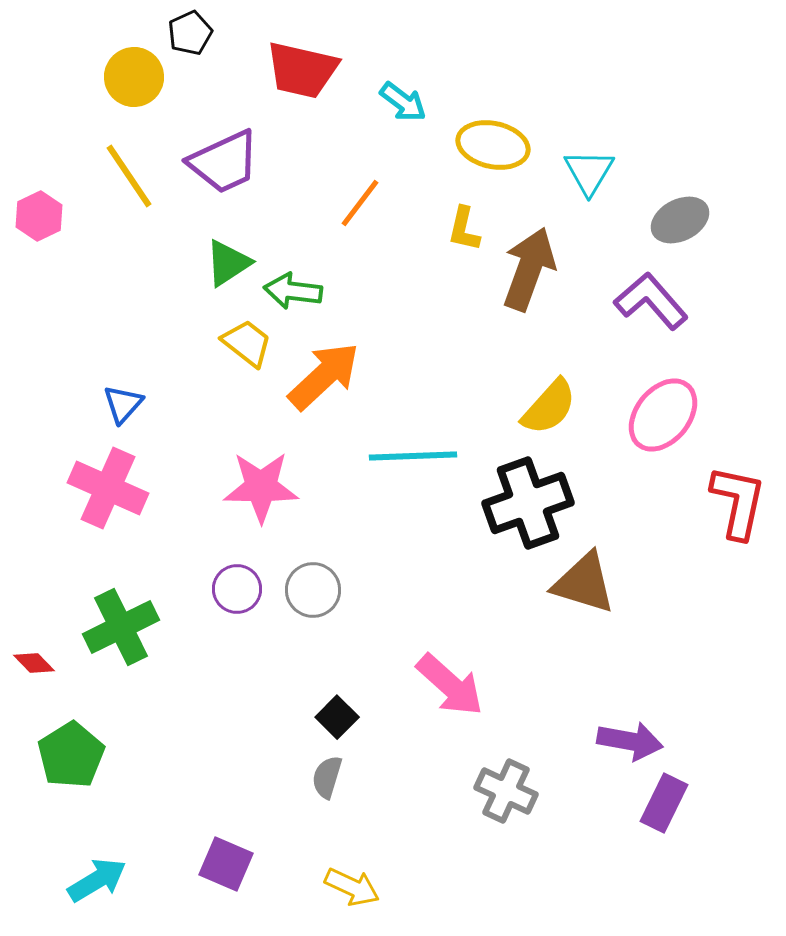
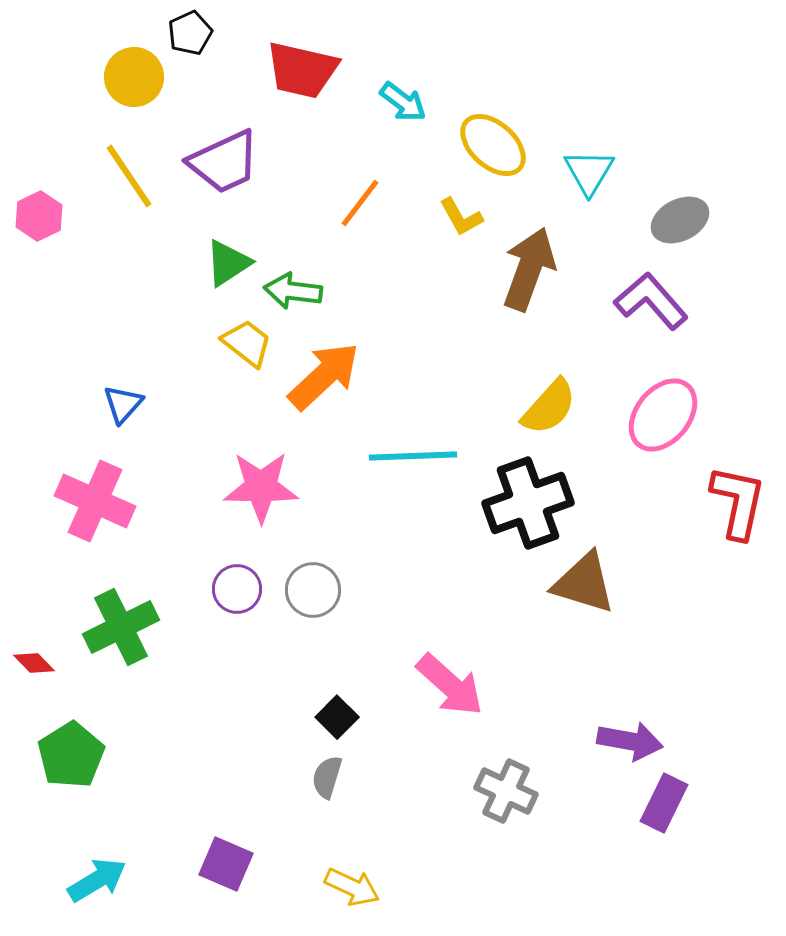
yellow ellipse at (493, 145): rotated 30 degrees clockwise
yellow L-shape at (464, 229): moved 3 px left, 12 px up; rotated 42 degrees counterclockwise
pink cross at (108, 488): moved 13 px left, 13 px down
